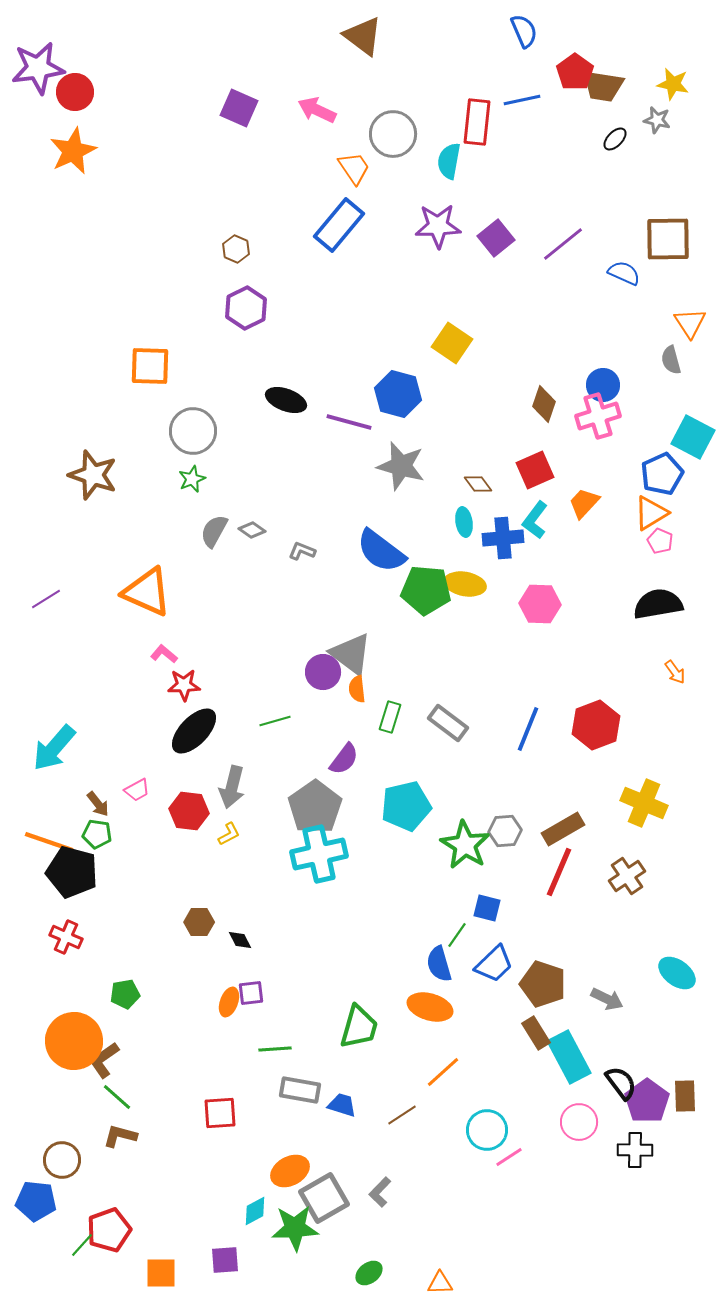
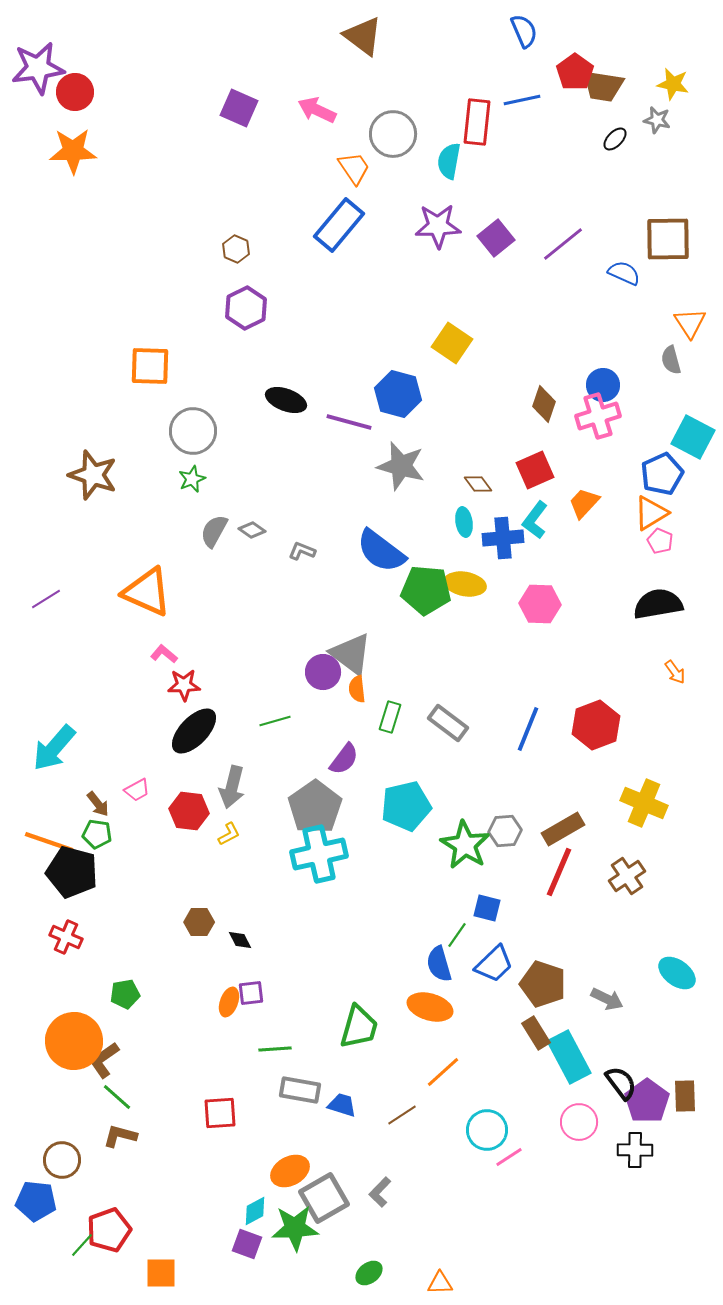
orange star at (73, 151): rotated 24 degrees clockwise
purple square at (225, 1260): moved 22 px right, 16 px up; rotated 24 degrees clockwise
